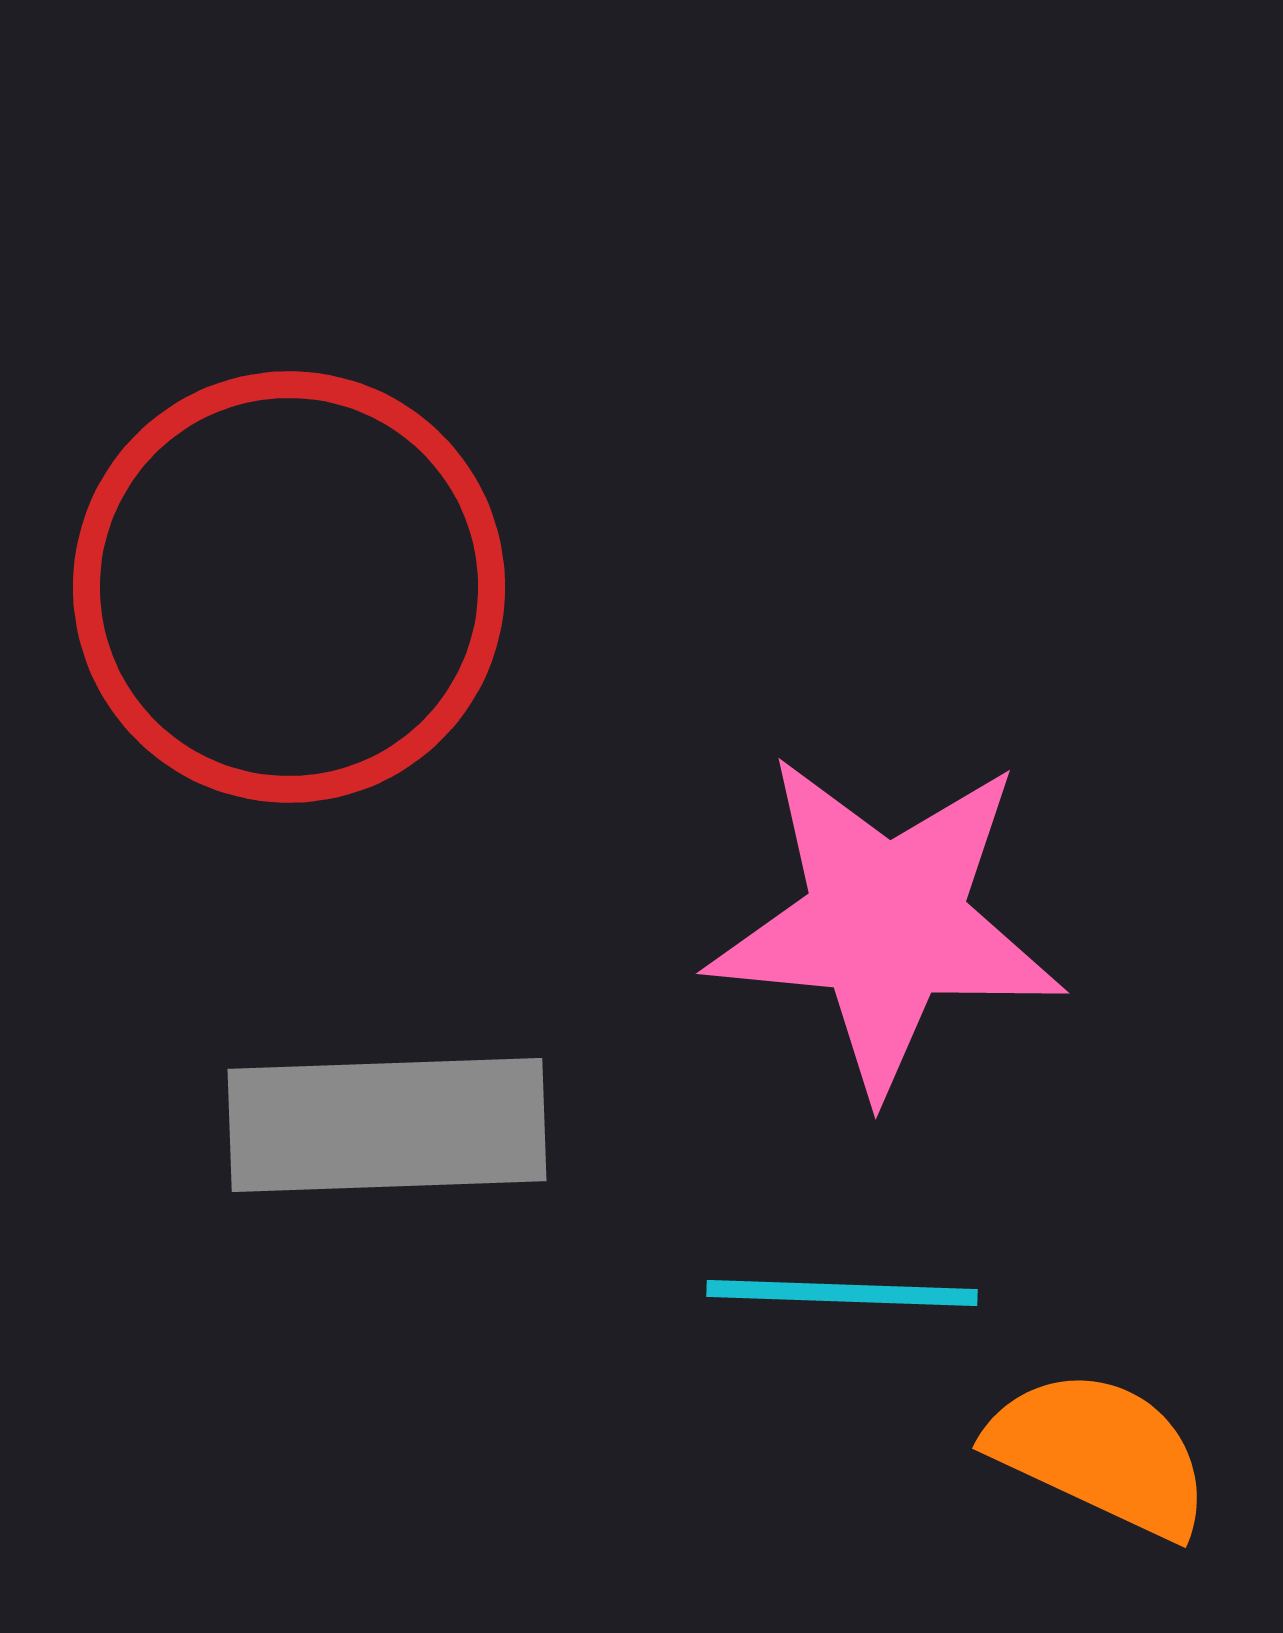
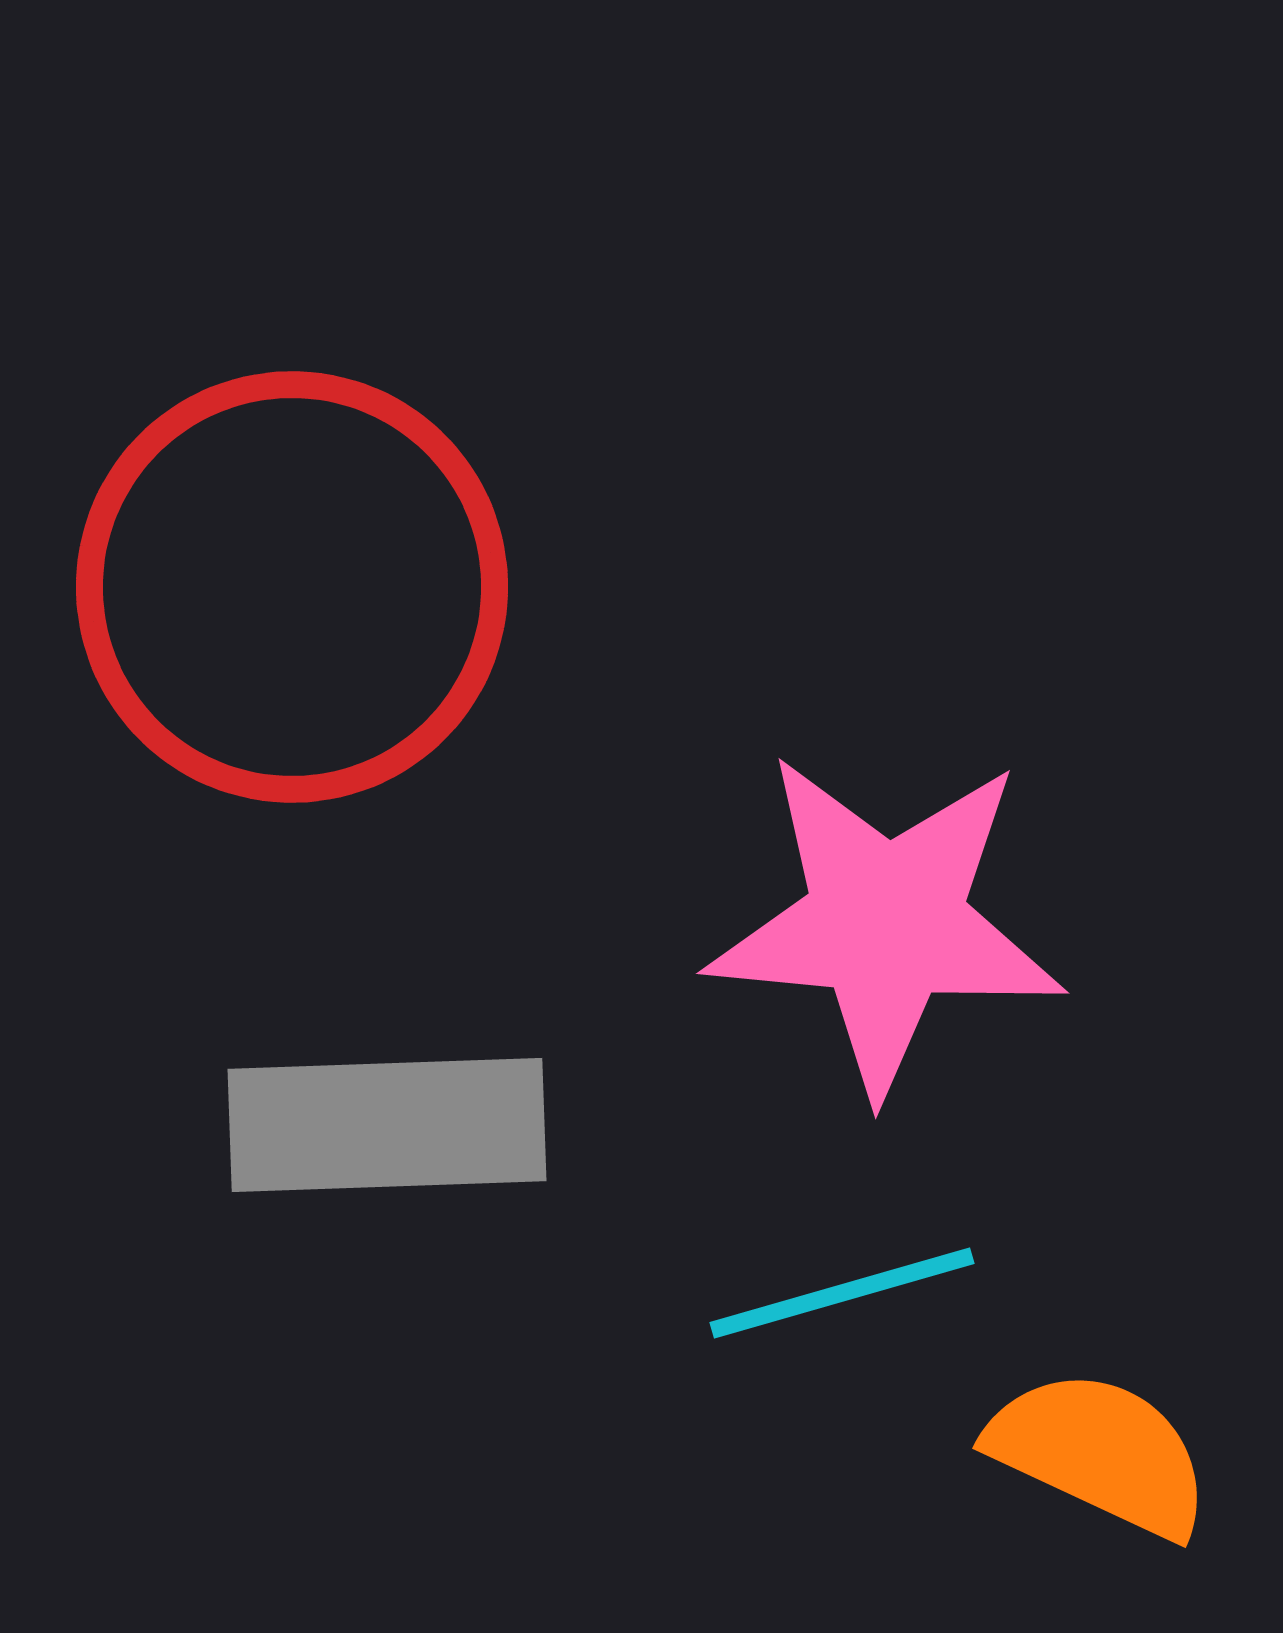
red circle: moved 3 px right
cyan line: rotated 18 degrees counterclockwise
